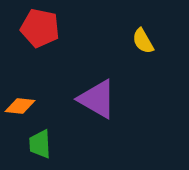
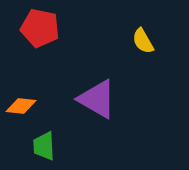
orange diamond: moved 1 px right
green trapezoid: moved 4 px right, 2 px down
